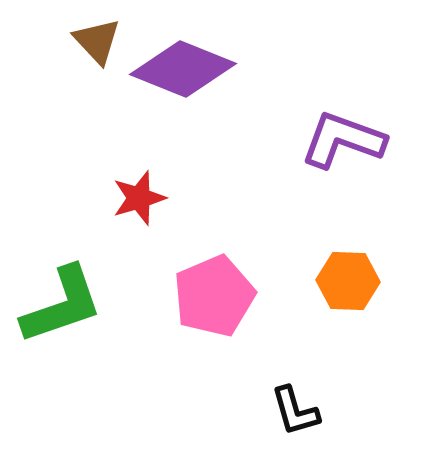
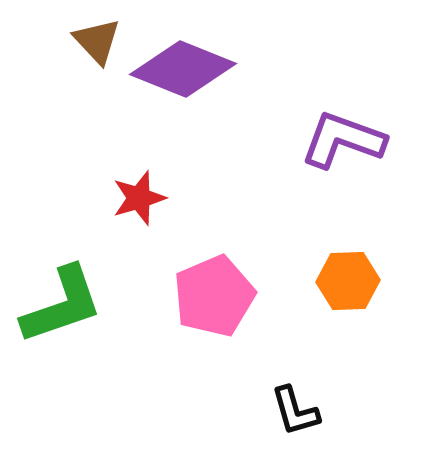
orange hexagon: rotated 4 degrees counterclockwise
